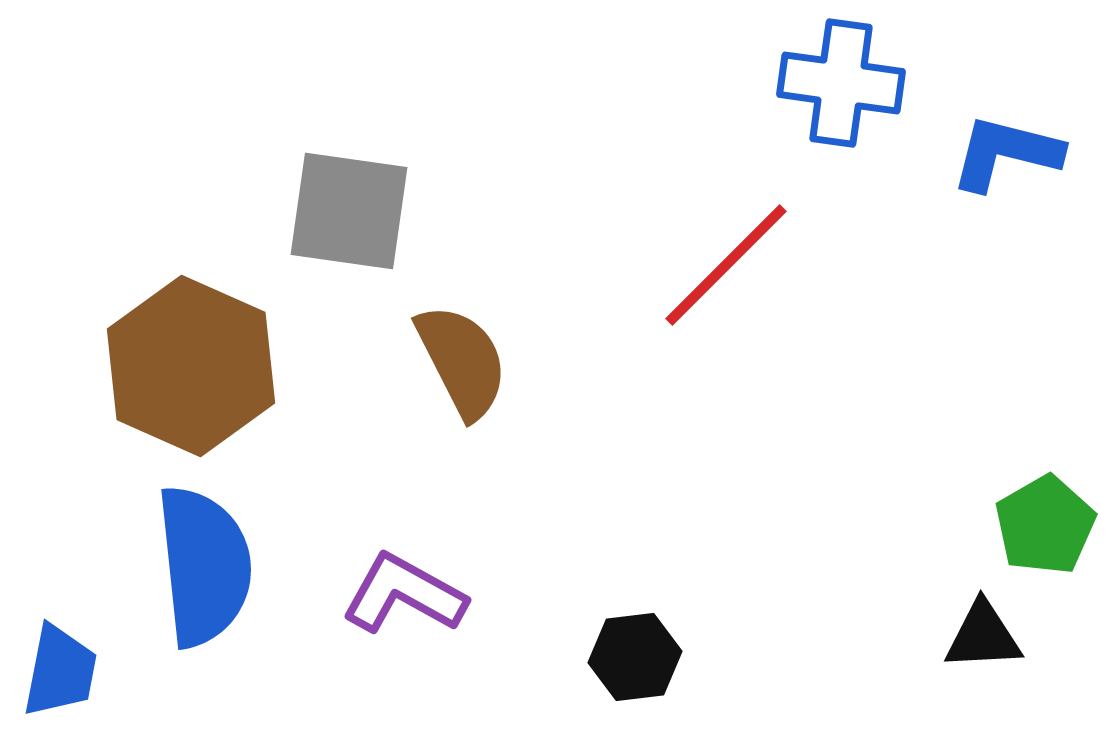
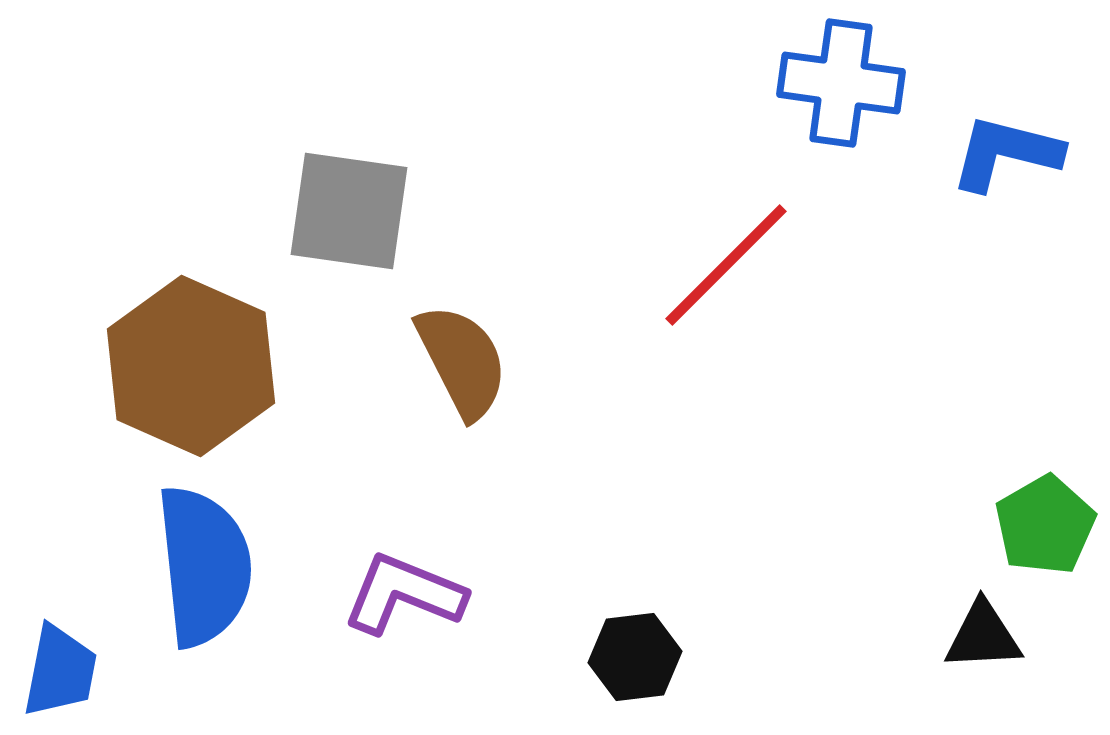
purple L-shape: rotated 7 degrees counterclockwise
